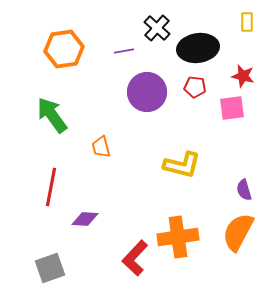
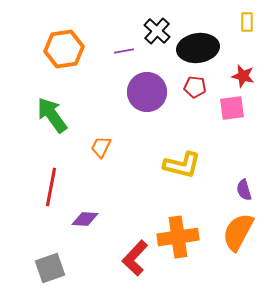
black cross: moved 3 px down
orange trapezoid: rotated 40 degrees clockwise
